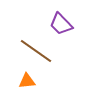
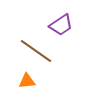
purple trapezoid: moved 1 px down; rotated 80 degrees counterclockwise
